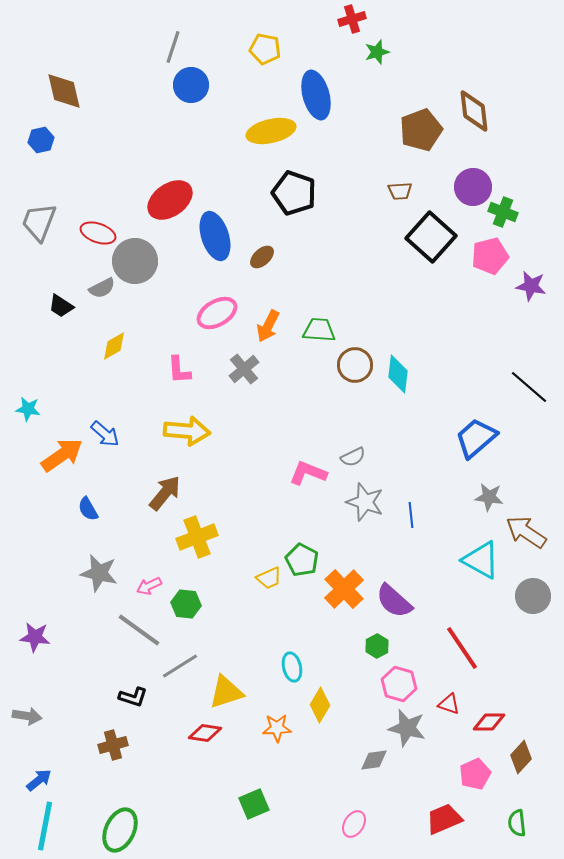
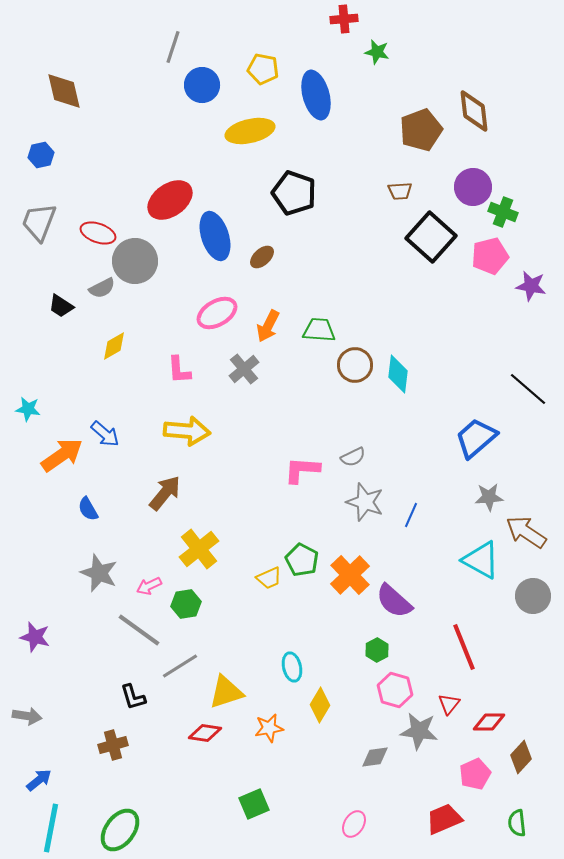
red cross at (352, 19): moved 8 px left; rotated 12 degrees clockwise
yellow pentagon at (265, 49): moved 2 px left, 20 px down
green star at (377, 52): rotated 30 degrees clockwise
blue circle at (191, 85): moved 11 px right
yellow ellipse at (271, 131): moved 21 px left
blue hexagon at (41, 140): moved 15 px down
black line at (529, 387): moved 1 px left, 2 px down
pink L-shape at (308, 473): moved 6 px left, 3 px up; rotated 18 degrees counterclockwise
gray star at (489, 497): rotated 12 degrees counterclockwise
blue line at (411, 515): rotated 30 degrees clockwise
yellow cross at (197, 537): moved 2 px right, 12 px down; rotated 18 degrees counterclockwise
gray star at (99, 573): rotated 9 degrees clockwise
orange cross at (344, 589): moved 6 px right, 14 px up
green hexagon at (186, 604): rotated 16 degrees counterclockwise
purple star at (35, 637): rotated 8 degrees clockwise
green hexagon at (377, 646): moved 4 px down
red line at (462, 648): moved 2 px right, 1 px up; rotated 12 degrees clockwise
pink hexagon at (399, 684): moved 4 px left, 6 px down
black L-shape at (133, 697): rotated 56 degrees clockwise
red triangle at (449, 704): rotated 50 degrees clockwise
orange star at (277, 728): moved 8 px left; rotated 8 degrees counterclockwise
gray star at (407, 728): moved 12 px right, 3 px down; rotated 6 degrees counterclockwise
gray diamond at (374, 760): moved 1 px right, 3 px up
cyan line at (45, 826): moved 6 px right, 2 px down
green ellipse at (120, 830): rotated 12 degrees clockwise
